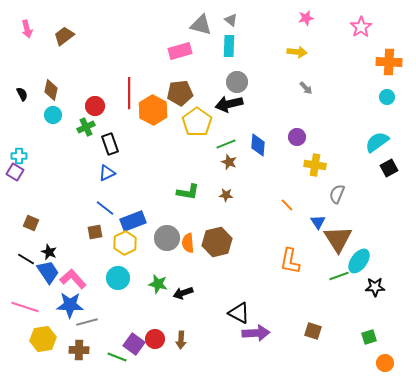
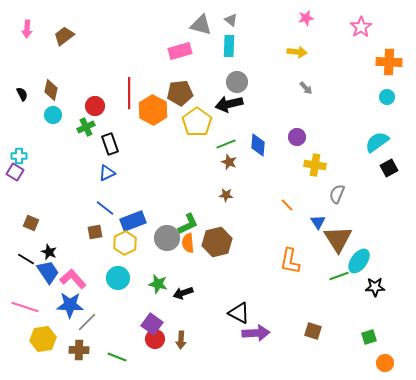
pink arrow at (27, 29): rotated 18 degrees clockwise
green L-shape at (188, 192): moved 32 px down; rotated 35 degrees counterclockwise
gray line at (87, 322): rotated 30 degrees counterclockwise
purple square at (134, 344): moved 18 px right, 20 px up
